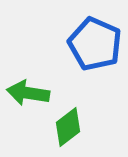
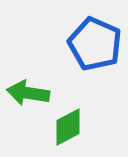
green diamond: rotated 9 degrees clockwise
